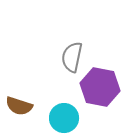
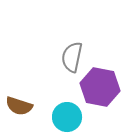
cyan circle: moved 3 px right, 1 px up
